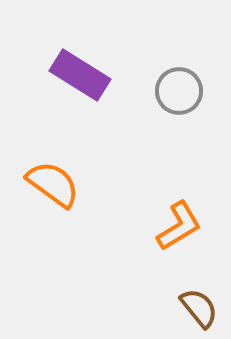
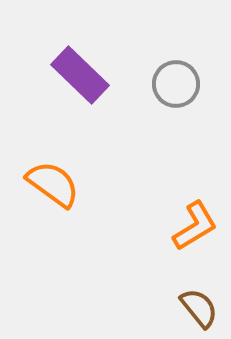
purple rectangle: rotated 12 degrees clockwise
gray circle: moved 3 px left, 7 px up
orange L-shape: moved 16 px right
